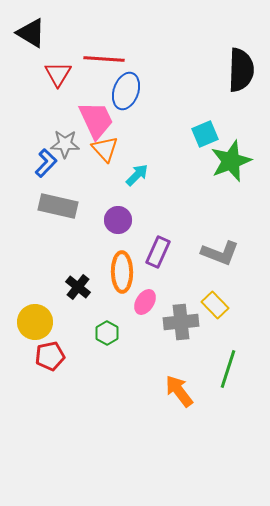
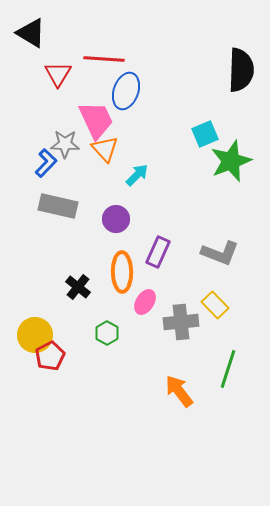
purple circle: moved 2 px left, 1 px up
yellow circle: moved 13 px down
red pentagon: rotated 16 degrees counterclockwise
